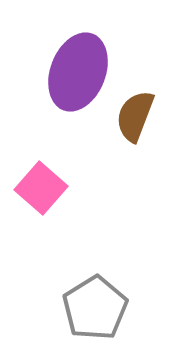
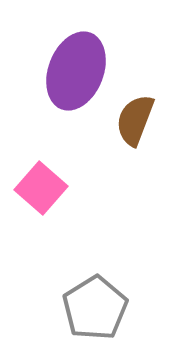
purple ellipse: moved 2 px left, 1 px up
brown semicircle: moved 4 px down
